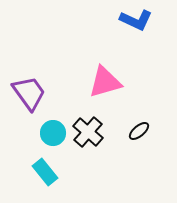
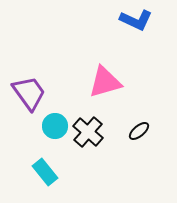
cyan circle: moved 2 px right, 7 px up
